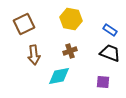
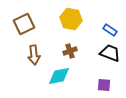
purple square: moved 1 px right, 3 px down
